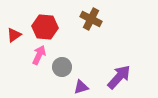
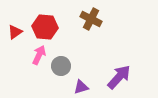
red triangle: moved 1 px right, 3 px up
gray circle: moved 1 px left, 1 px up
